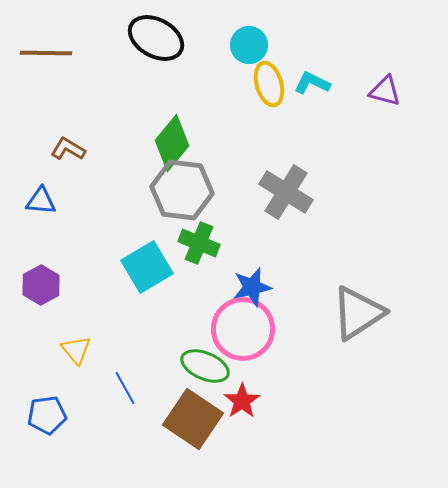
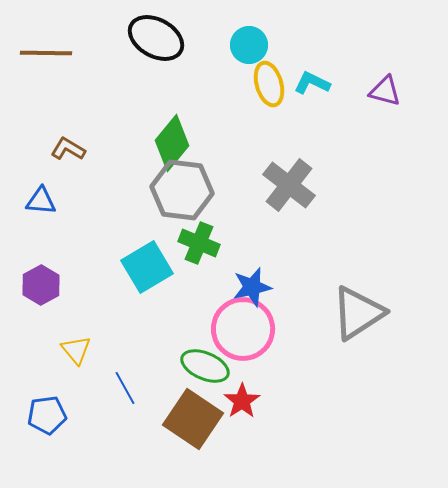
gray cross: moved 3 px right, 7 px up; rotated 6 degrees clockwise
